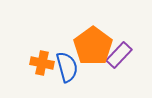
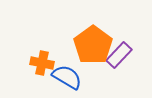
orange pentagon: moved 1 px up
blue semicircle: moved 10 px down; rotated 44 degrees counterclockwise
